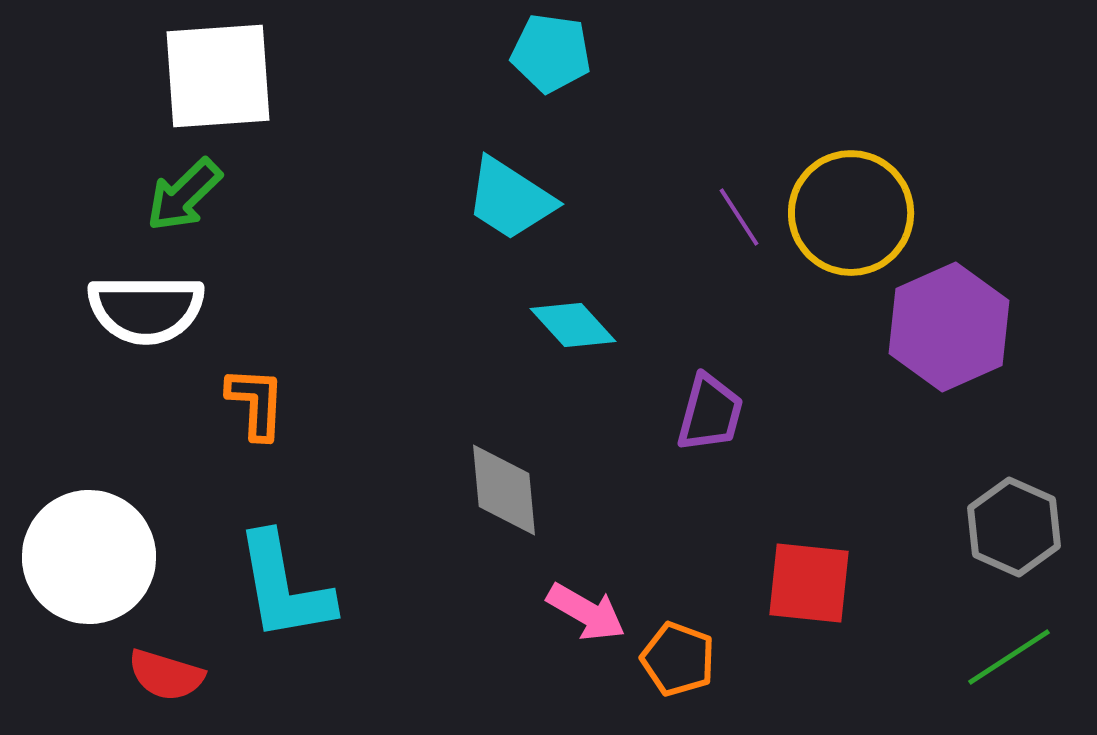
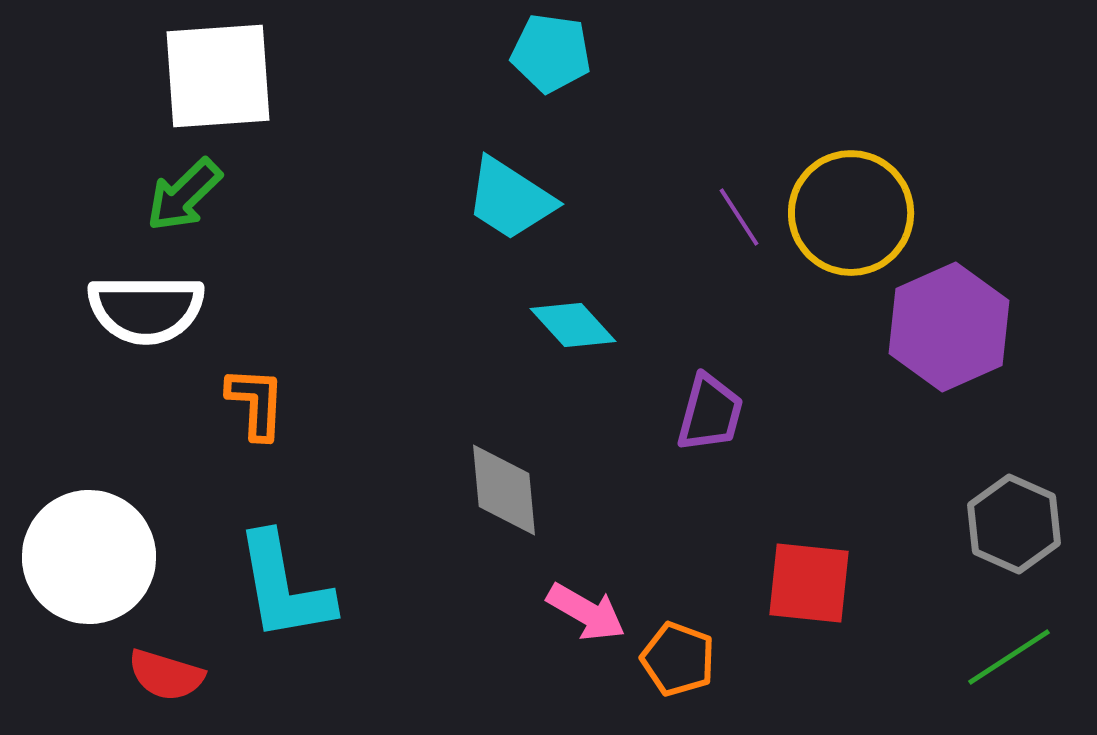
gray hexagon: moved 3 px up
